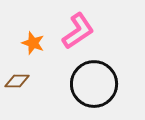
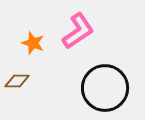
black circle: moved 11 px right, 4 px down
